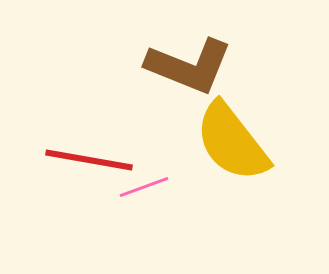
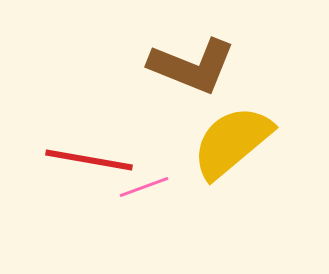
brown L-shape: moved 3 px right
yellow semicircle: rotated 88 degrees clockwise
